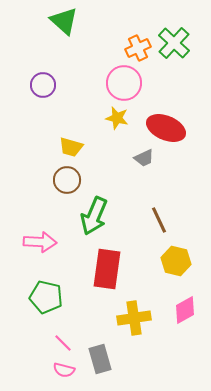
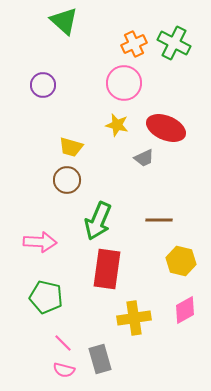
green cross: rotated 16 degrees counterclockwise
orange cross: moved 4 px left, 4 px up
yellow star: moved 7 px down
green arrow: moved 4 px right, 5 px down
brown line: rotated 64 degrees counterclockwise
yellow hexagon: moved 5 px right
